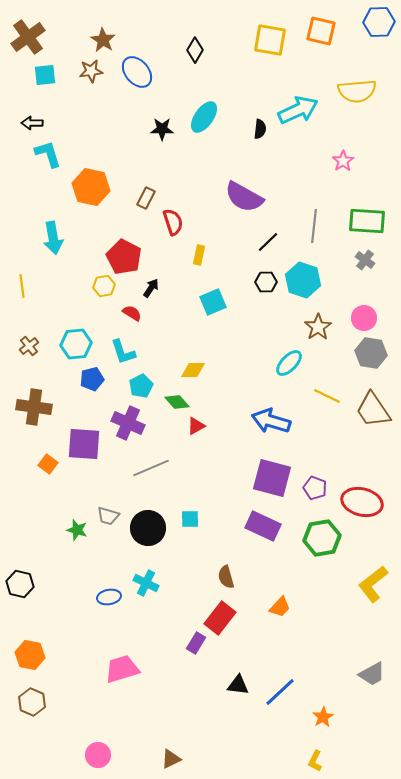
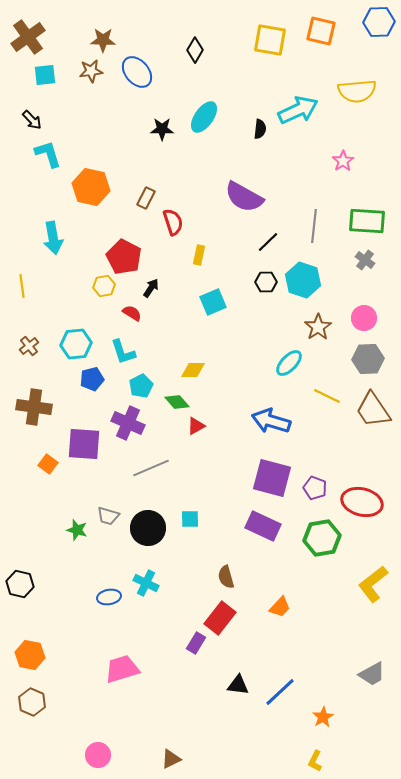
brown star at (103, 40): rotated 30 degrees counterclockwise
black arrow at (32, 123): moved 3 px up; rotated 135 degrees counterclockwise
gray hexagon at (371, 353): moved 3 px left, 6 px down; rotated 12 degrees counterclockwise
